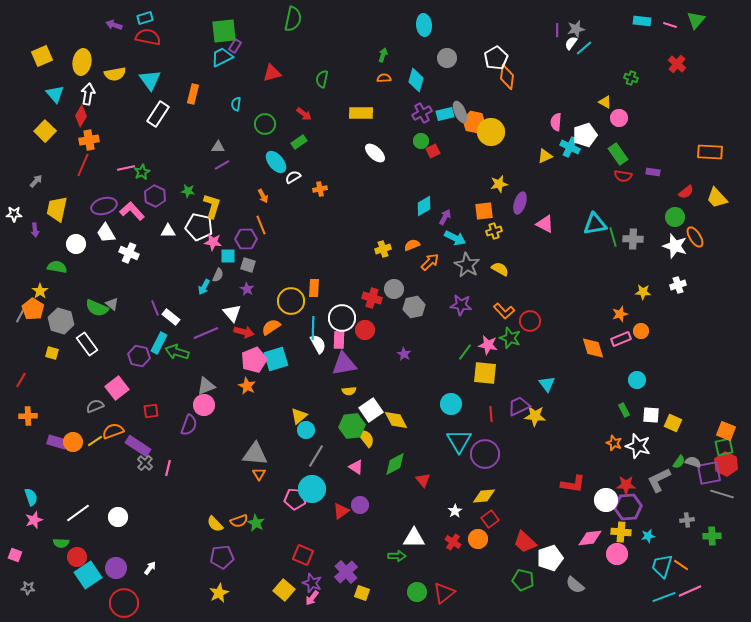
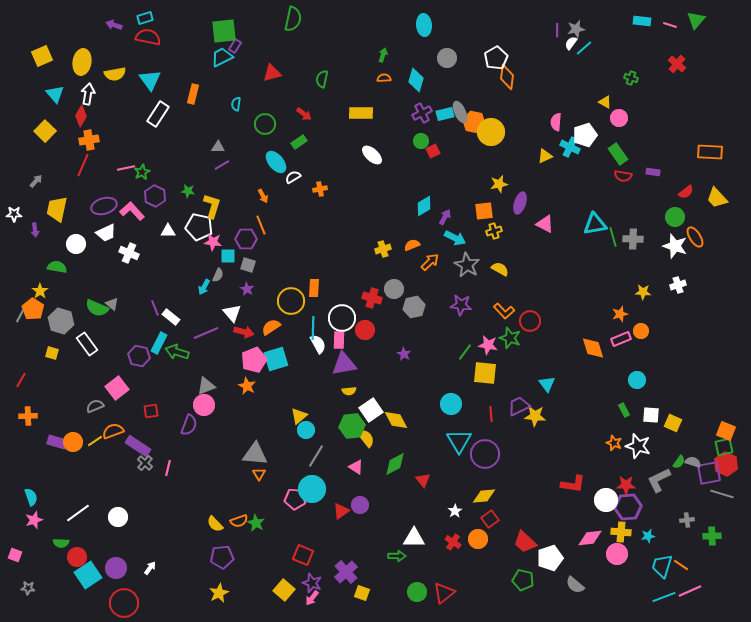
white ellipse at (375, 153): moved 3 px left, 2 px down
white trapezoid at (106, 233): rotated 85 degrees counterclockwise
